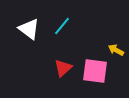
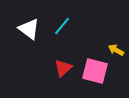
pink square: rotated 8 degrees clockwise
